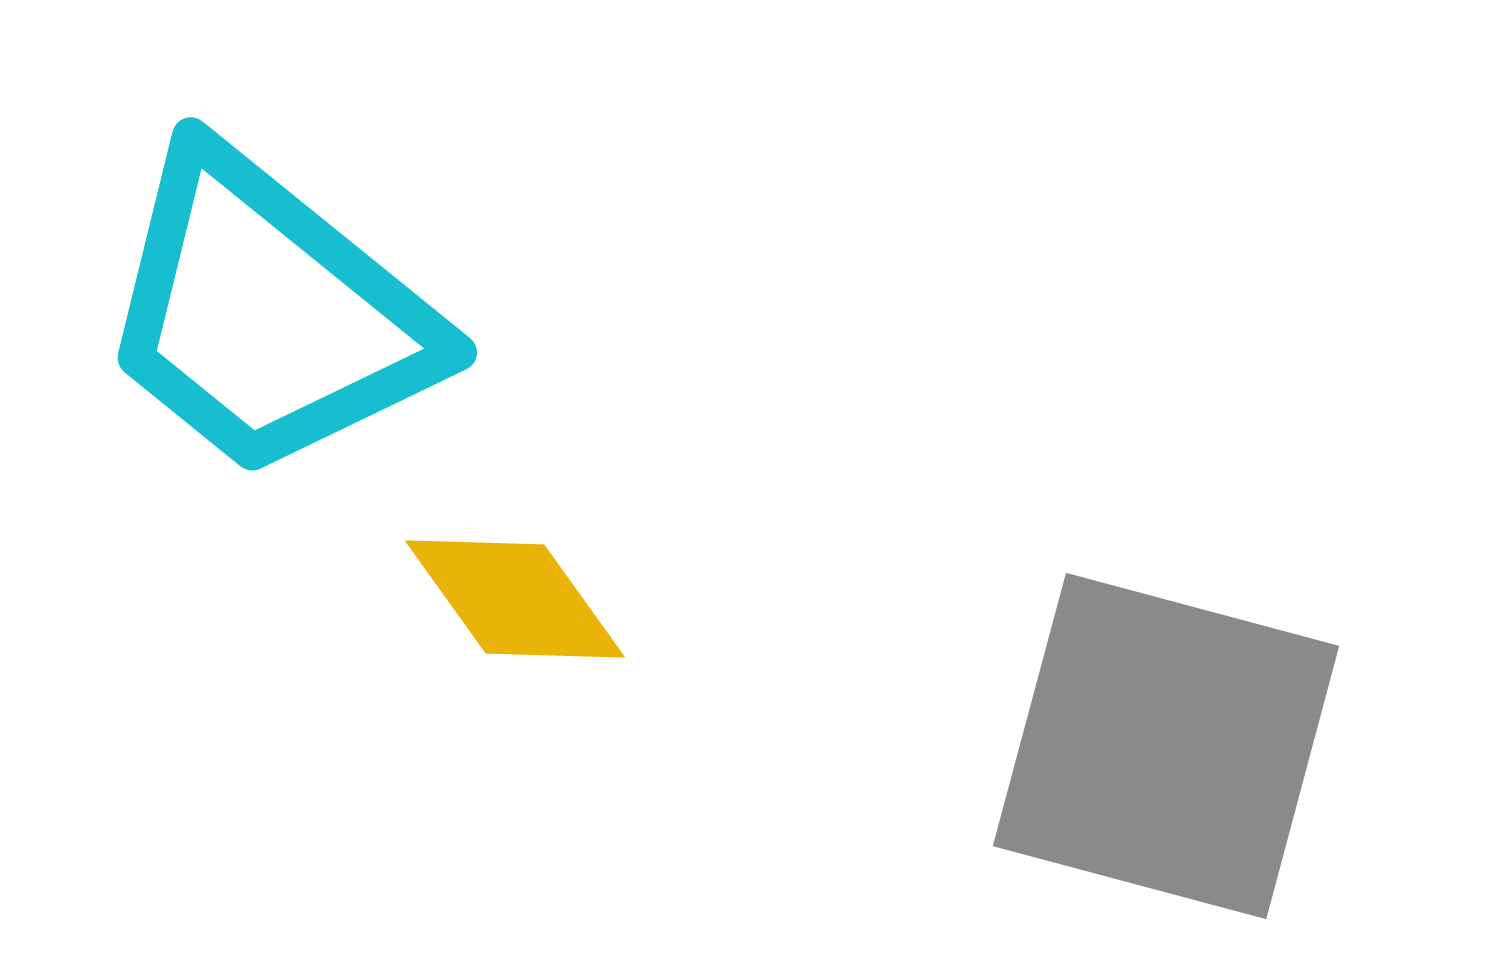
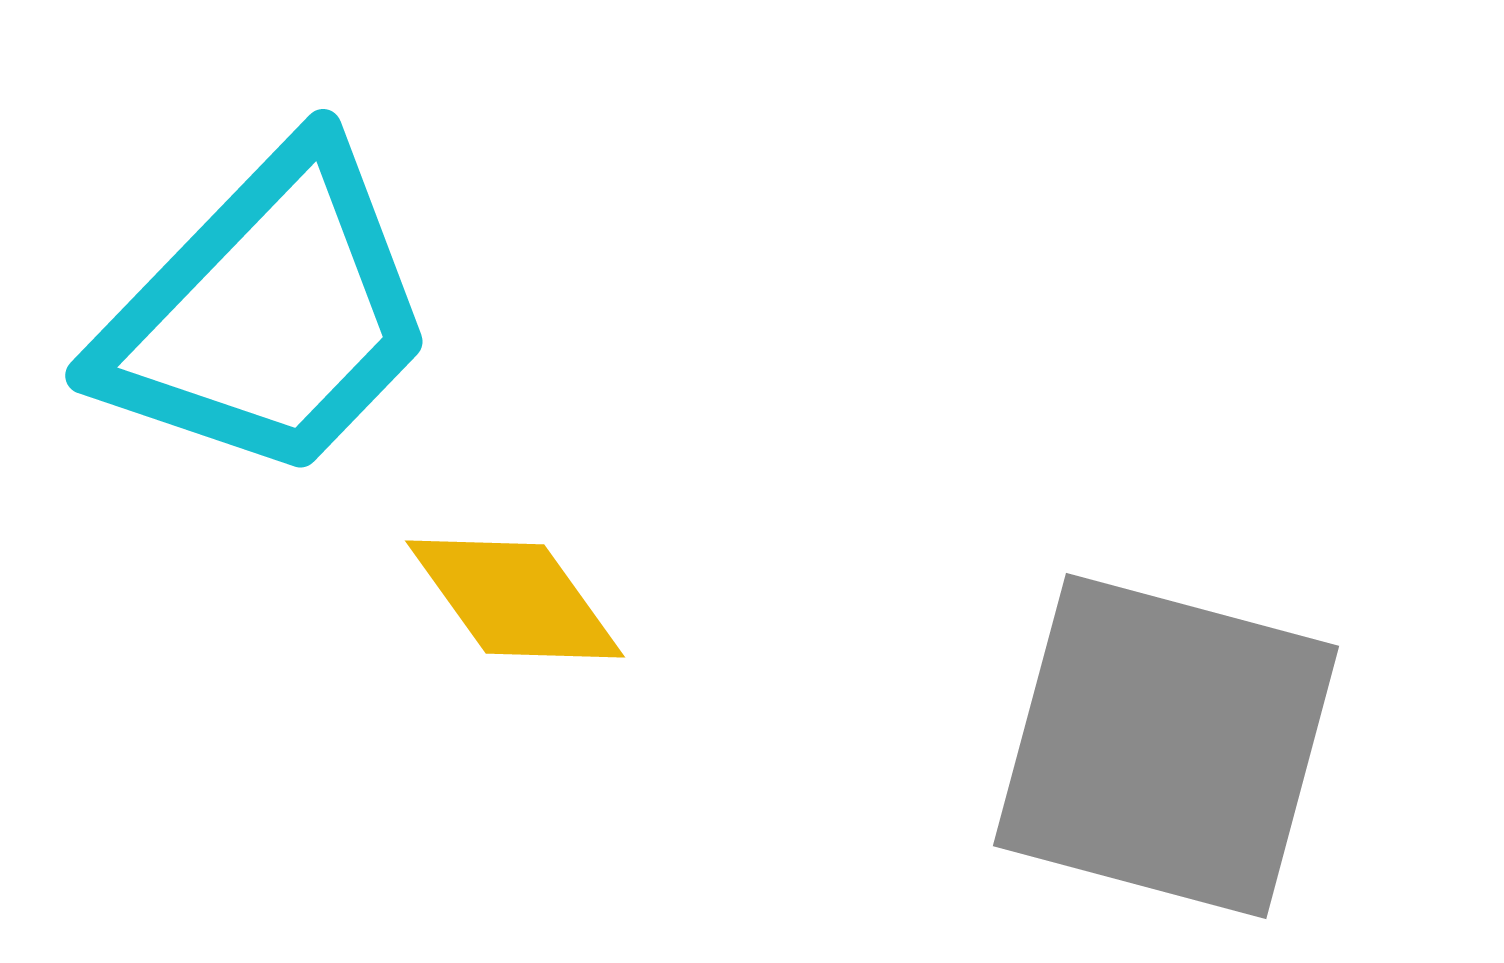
cyan trapezoid: rotated 85 degrees counterclockwise
